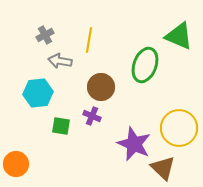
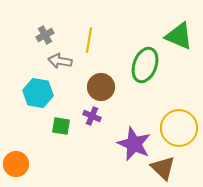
cyan hexagon: rotated 16 degrees clockwise
